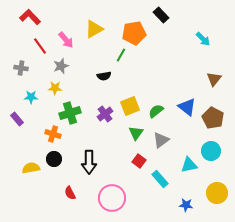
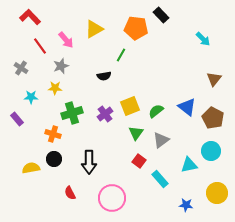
orange pentagon: moved 2 px right, 5 px up; rotated 15 degrees clockwise
gray cross: rotated 24 degrees clockwise
green cross: moved 2 px right
